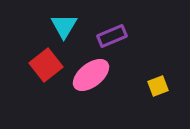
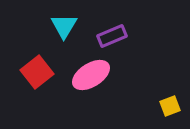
red square: moved 9 px left, 7 px down
pink ellipse: rotated 6 degrees clockwise
yellow square: moved 12 px right, 20 px down
